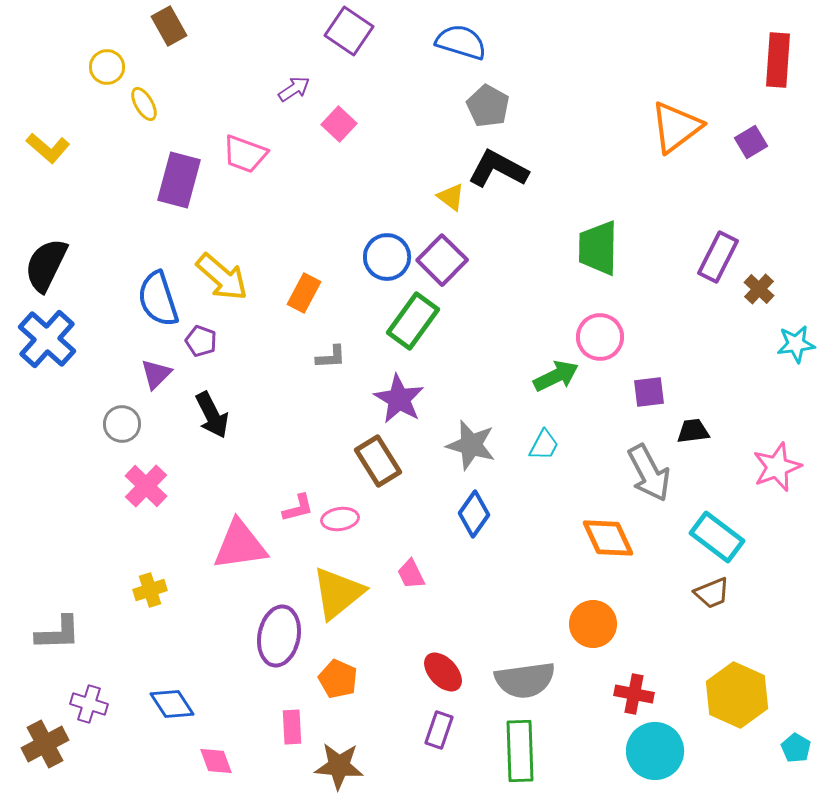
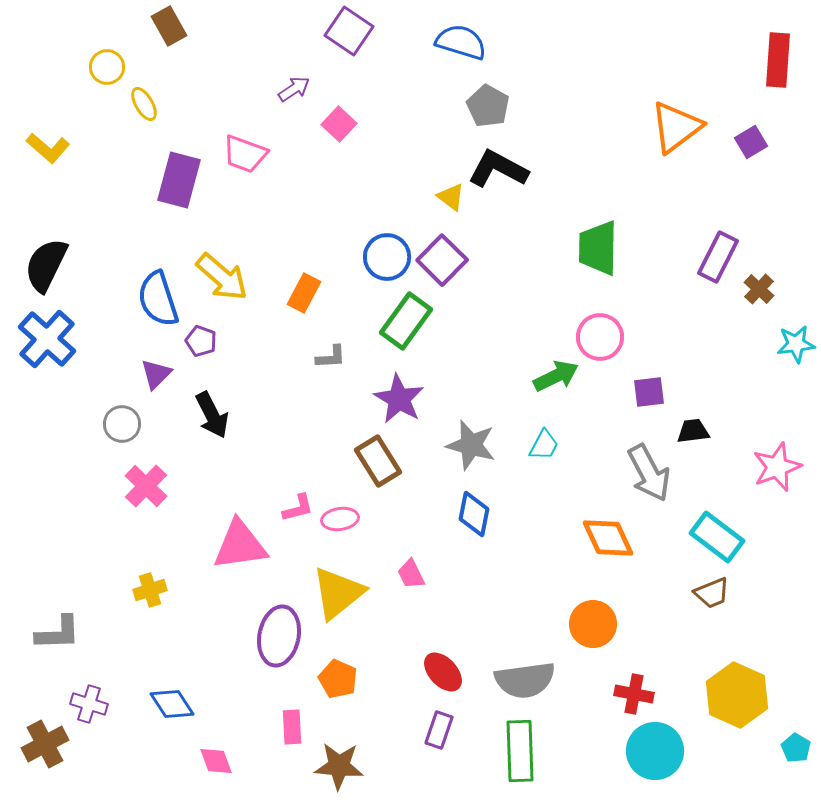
green rectangle at (413, 321): moved 7 px left
blue diamond at (474, 514): rotated 24 degrees counterclockwise
